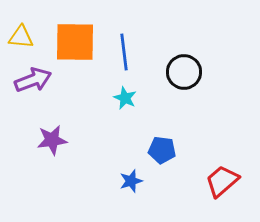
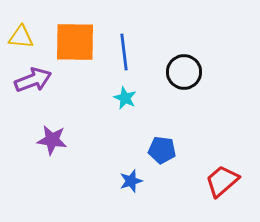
purple star: rotated 16 degrees clockwise
